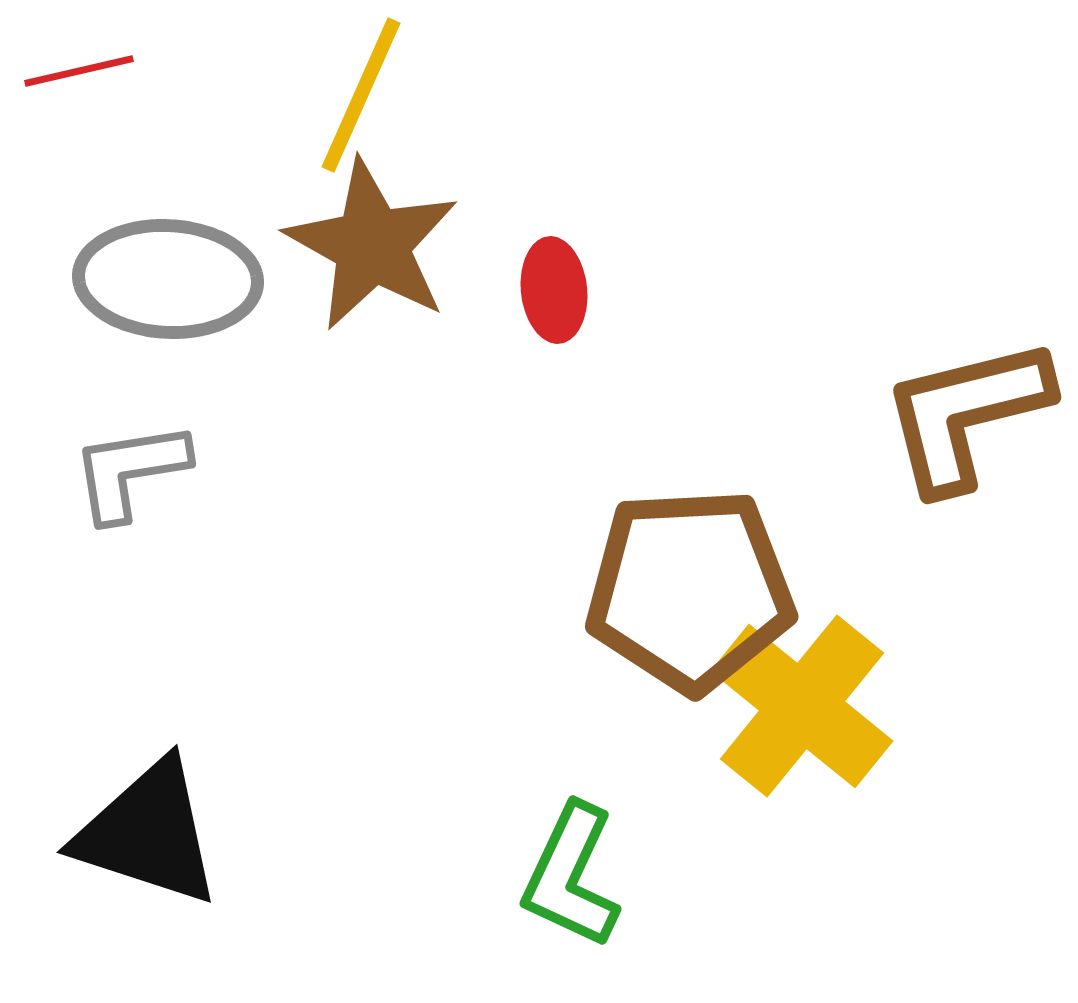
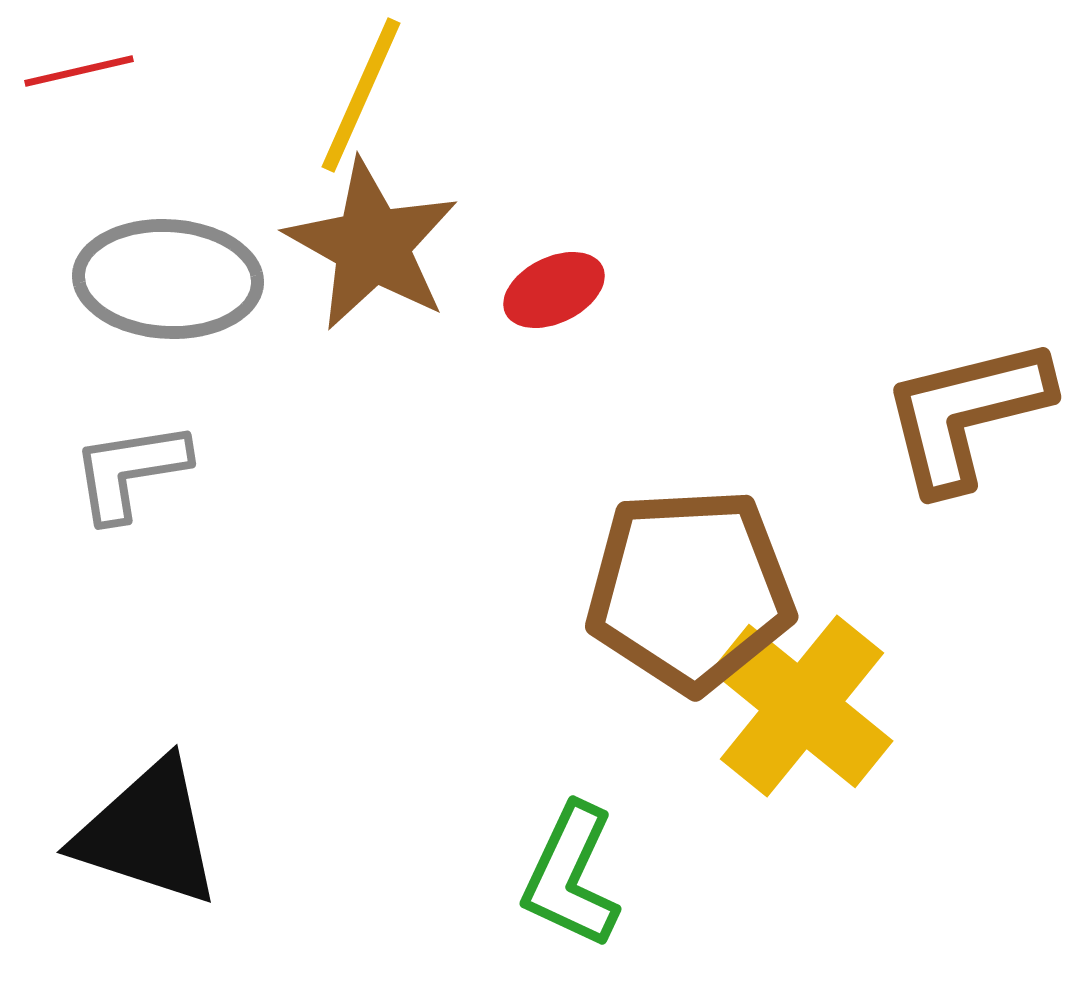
red ellipse: rotated 70 degrees clockwise
